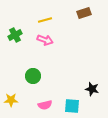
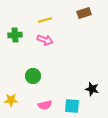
green cross: rotated 24 degrees clockwise
